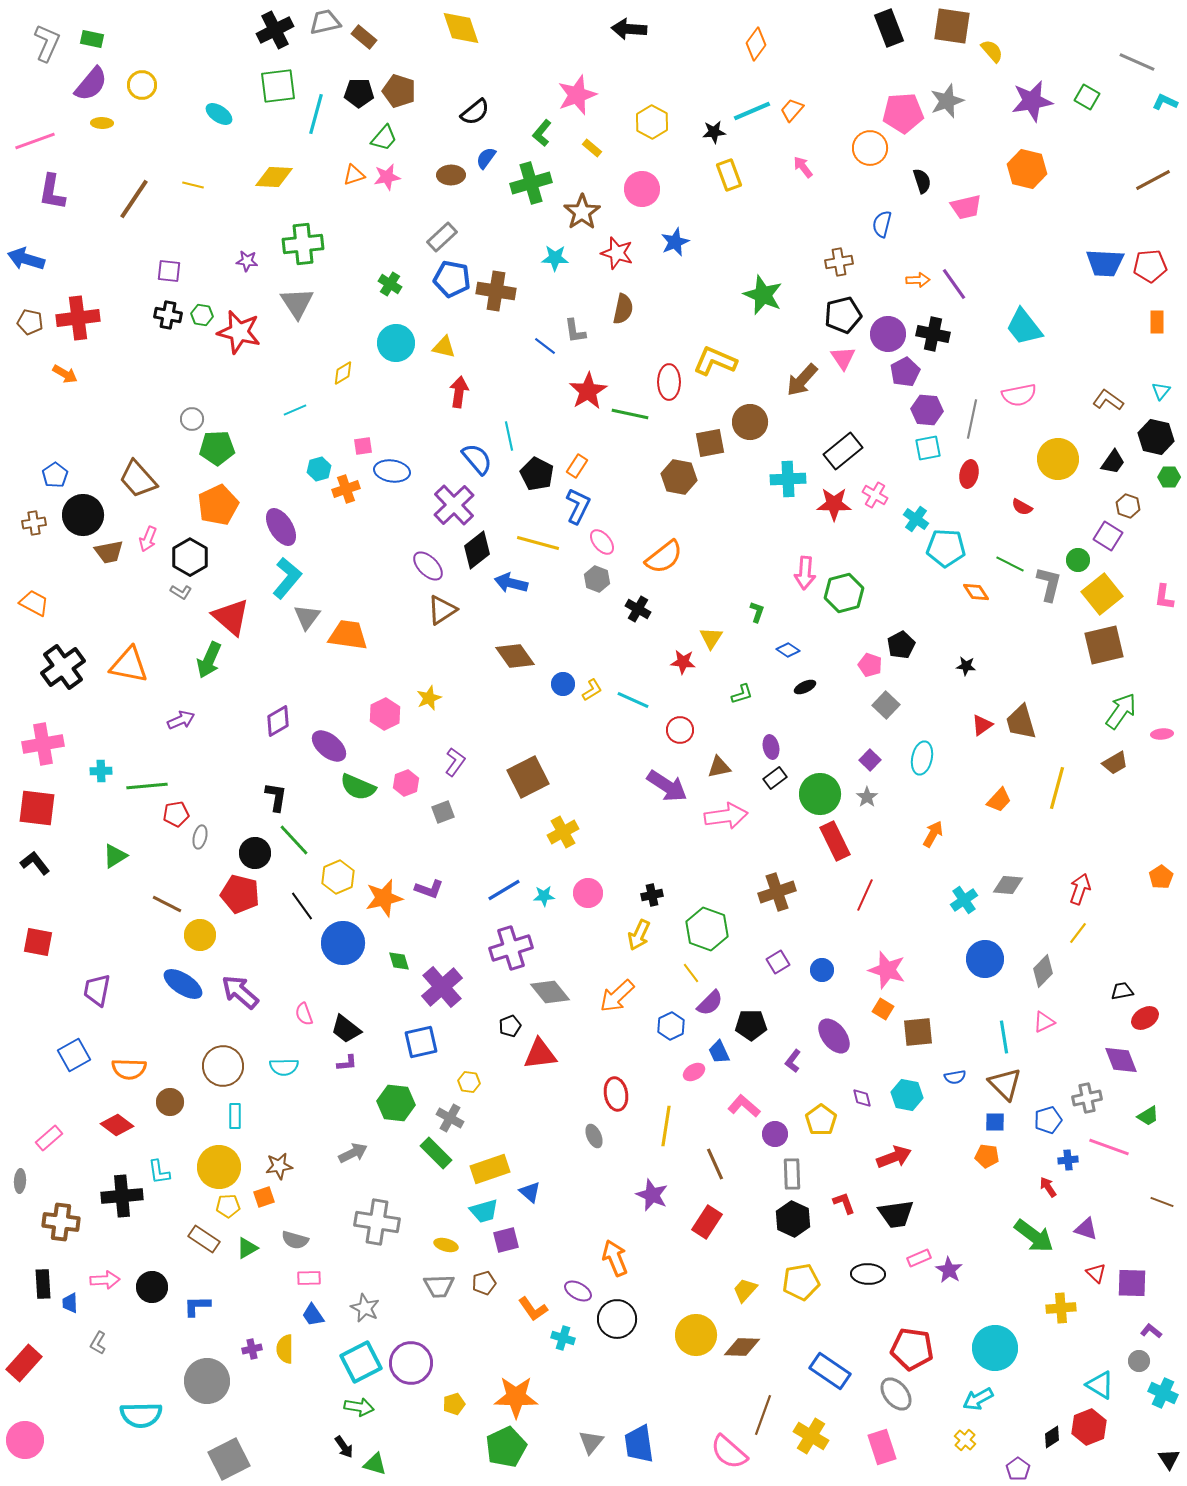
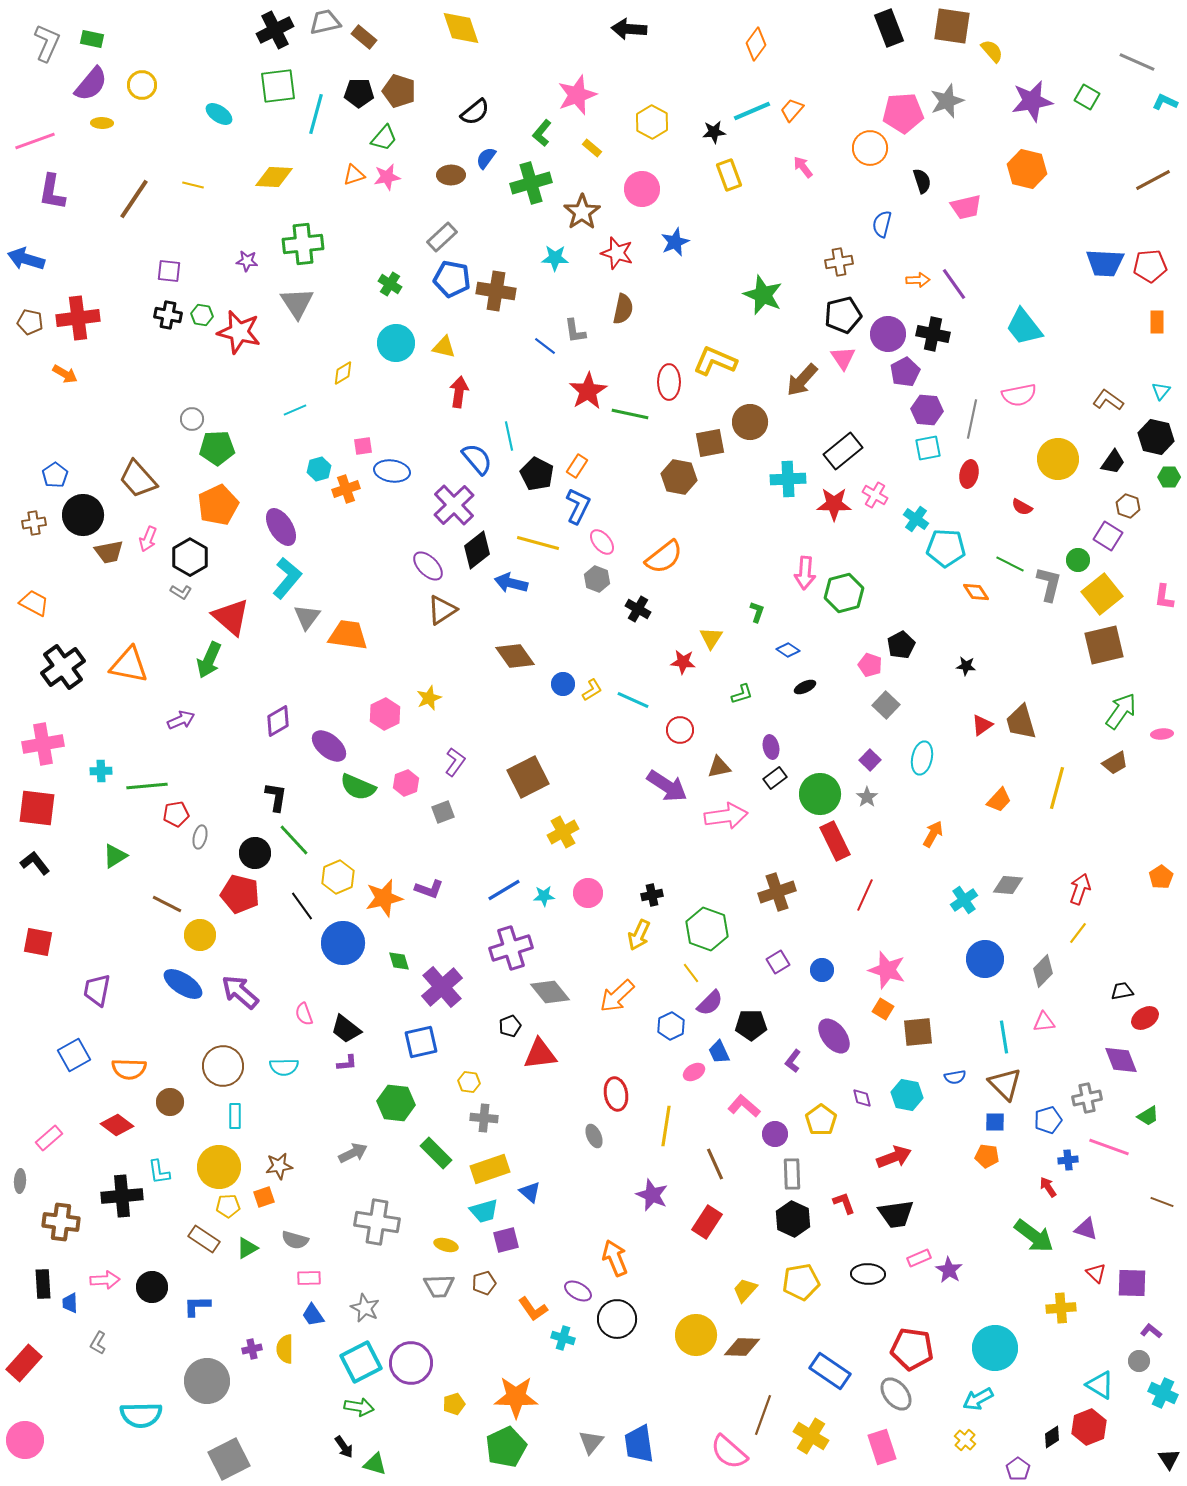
pink triangle at (1044, 1022): rotated 20 degrees clockwise
gray cross at (450, 1118): moved 34 px right; rotated 24 degrees counterclockwise
